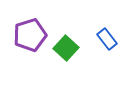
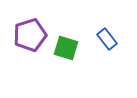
green square: rotated 25 degrees counterclockwise
